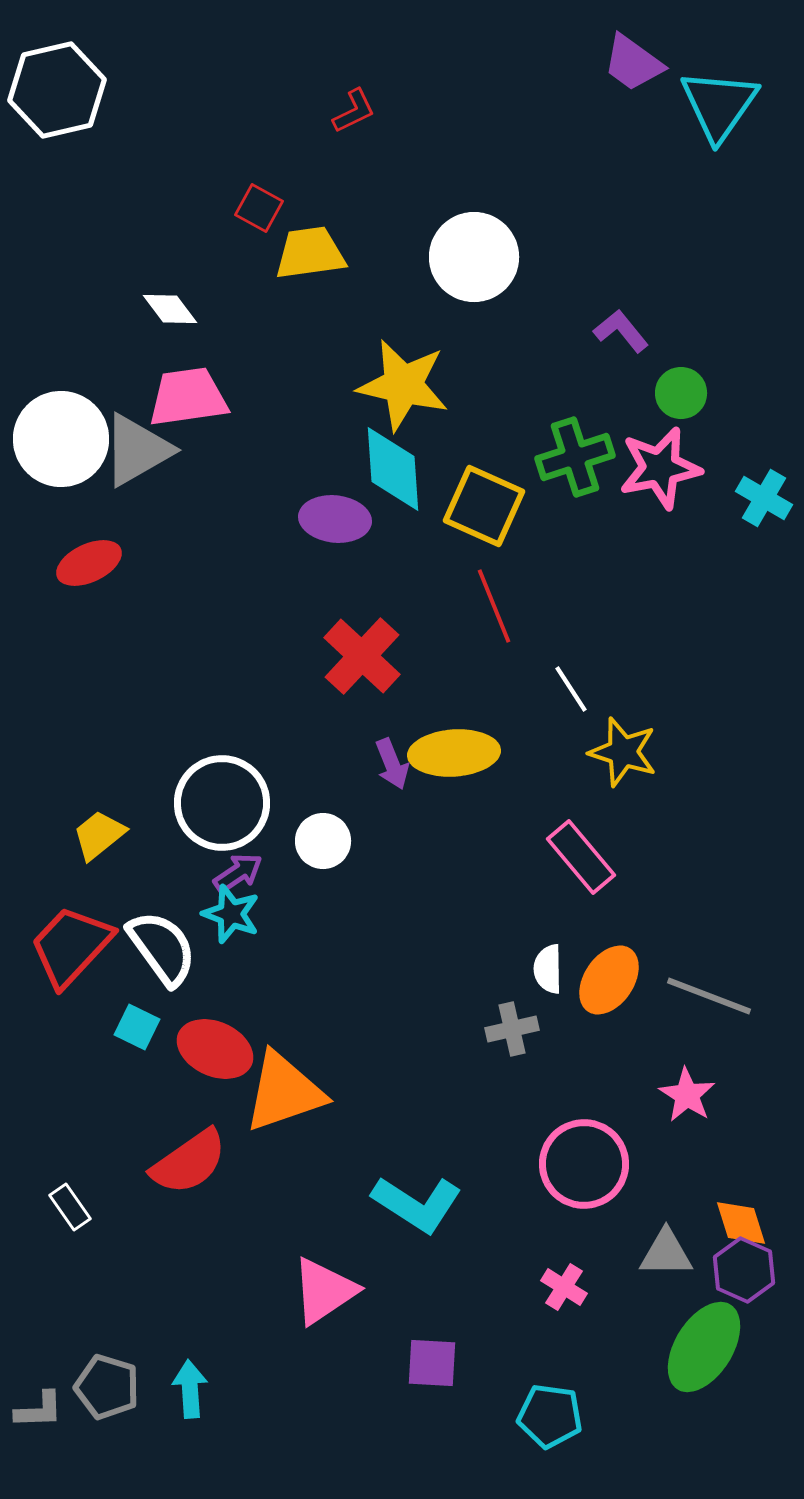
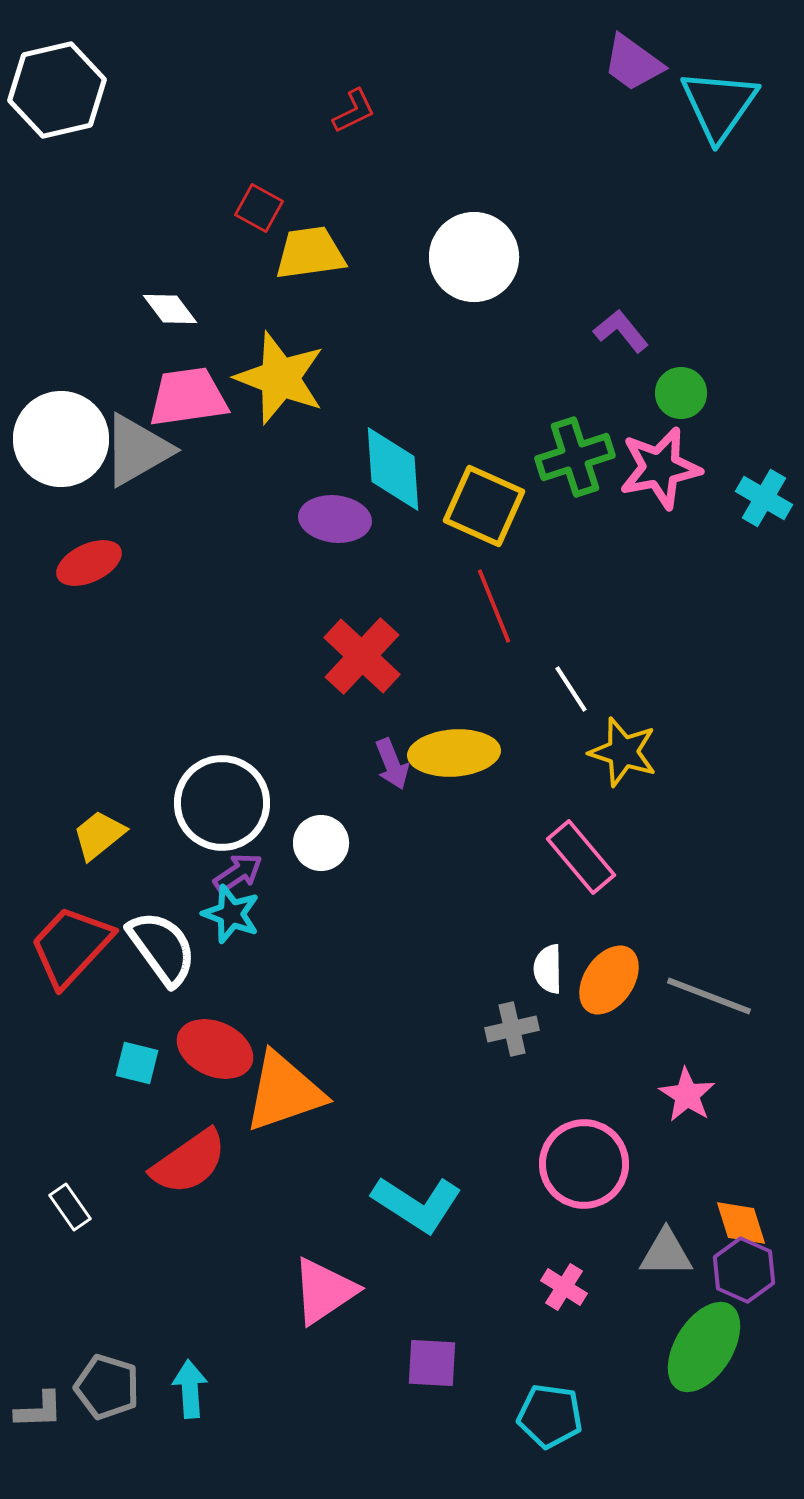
yellow star at (403, 385): moved 123 px left, 7 px up; rotated 8 degrees clockwise
white circle at (323, 841): moved 2 px left, 2 px down
cyan square at (137, 1027): moved 36 px down; rotated 12 degrees counterclockwise
